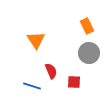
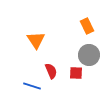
gray circle: moved 2 px down
red square: moved 2 px right, 9 px up
